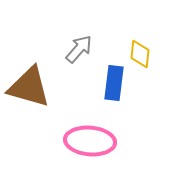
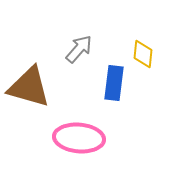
yellow diamond: moved 3 px right
pink ellipse: moved 11 px left, 3 px up
